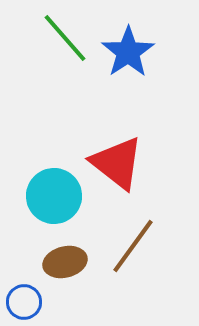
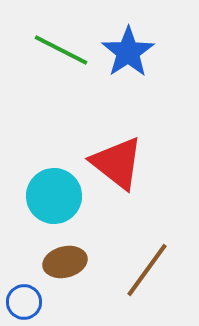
green line: moved 4 px left, 12 px down; rotated 22 degrees counterclockwise
brown line: moved 14 px right, 24 px down
